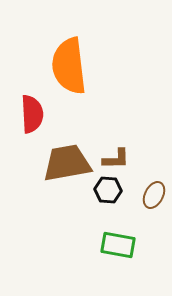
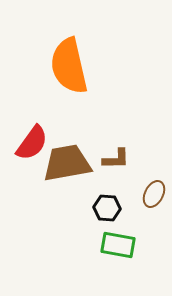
orange semicircle: rotated 6 degrees counterclockwise
red semicircle: moved 29 px down; rotated 39 degrees clockwise
black hexagon: moved 1 px left, 18 px down
brown ellipse: moved 1 px up
